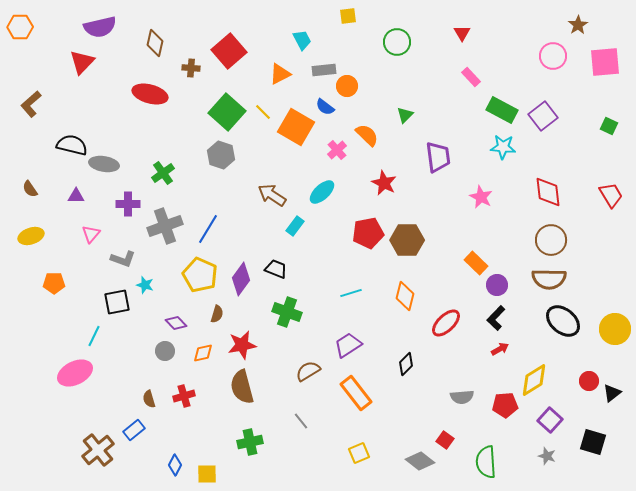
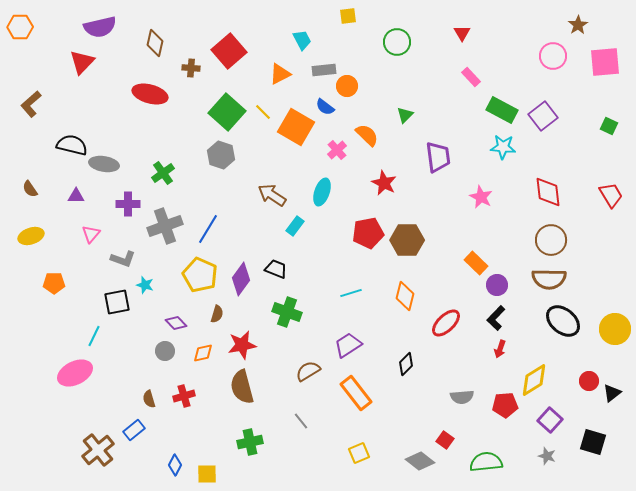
cyan ellipse at (322, 192): rotated 28 degrees counterclockwise
red arrow at (500, 349): rotated 138 degrees clockwise
green semicircle at (486, 462): rotated 88 degrees clockwise
